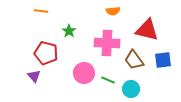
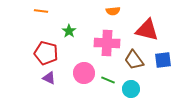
purple triangle: moved 15 px right, 2 px down; rotated 24 degrees counterclockwise
